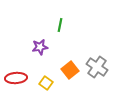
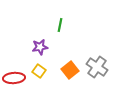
red ellipse: moved 2 px left
yellow square: moved 7 px left, 12 px up
